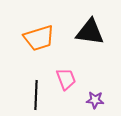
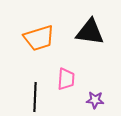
pink trapezoid: rotated 25 degrees clockwise
black line: moved 1 px left, 2 px down
